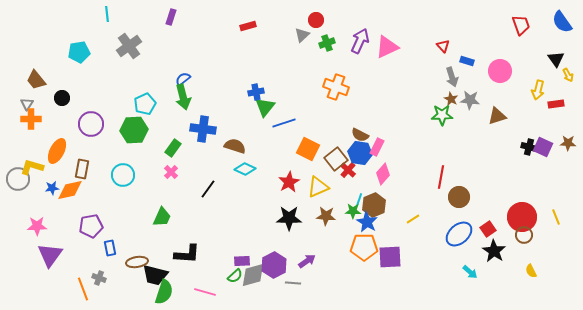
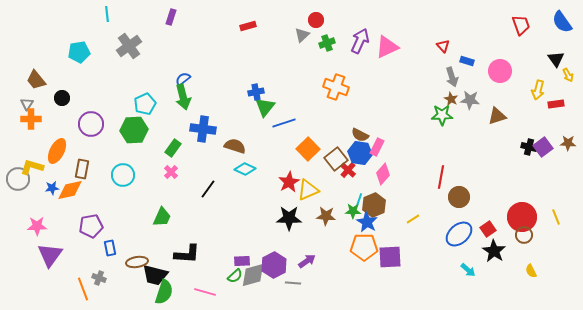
purple square at (543, 147): rotated 30 degrees clockwise
orange square at (308, 149): rotated 20 degrees clockwise
yellow triangle at (318, 187): moved 10 px left, 3 px down
cyan arrow at (470, 272): moved 2 px left, 2 px up
